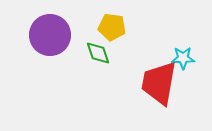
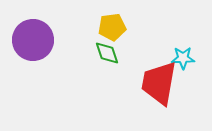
yellow pentagon: rotated 16 degrees counterclockwise
purple circle: moved 17 px left, 5 px down
green diamond: moved 9 px right
